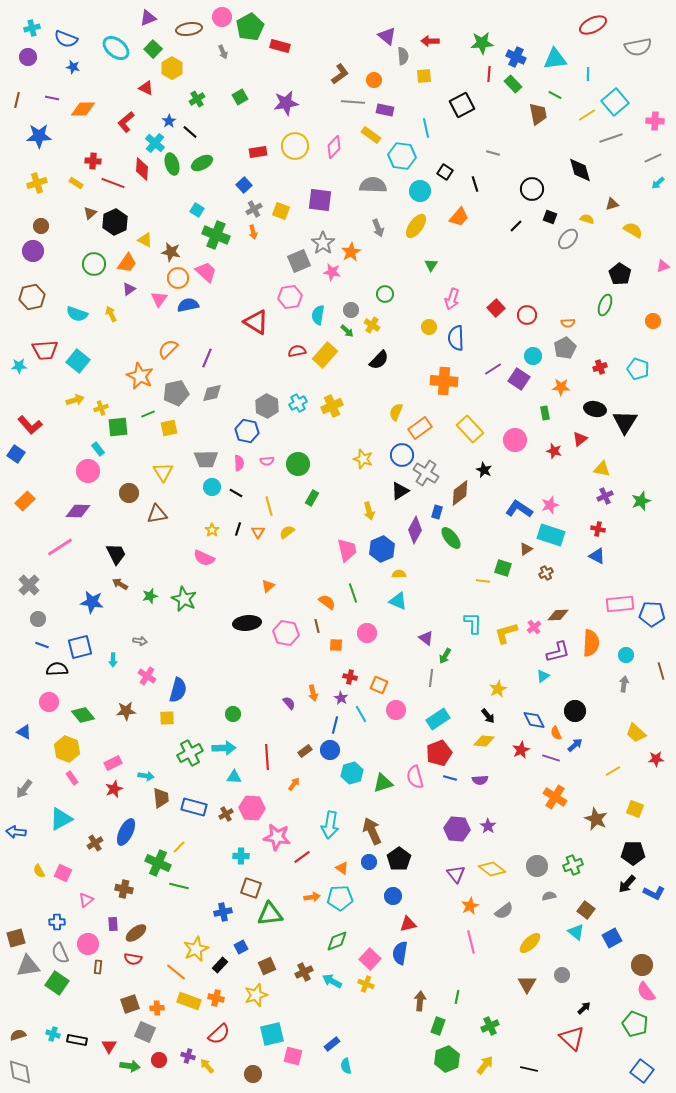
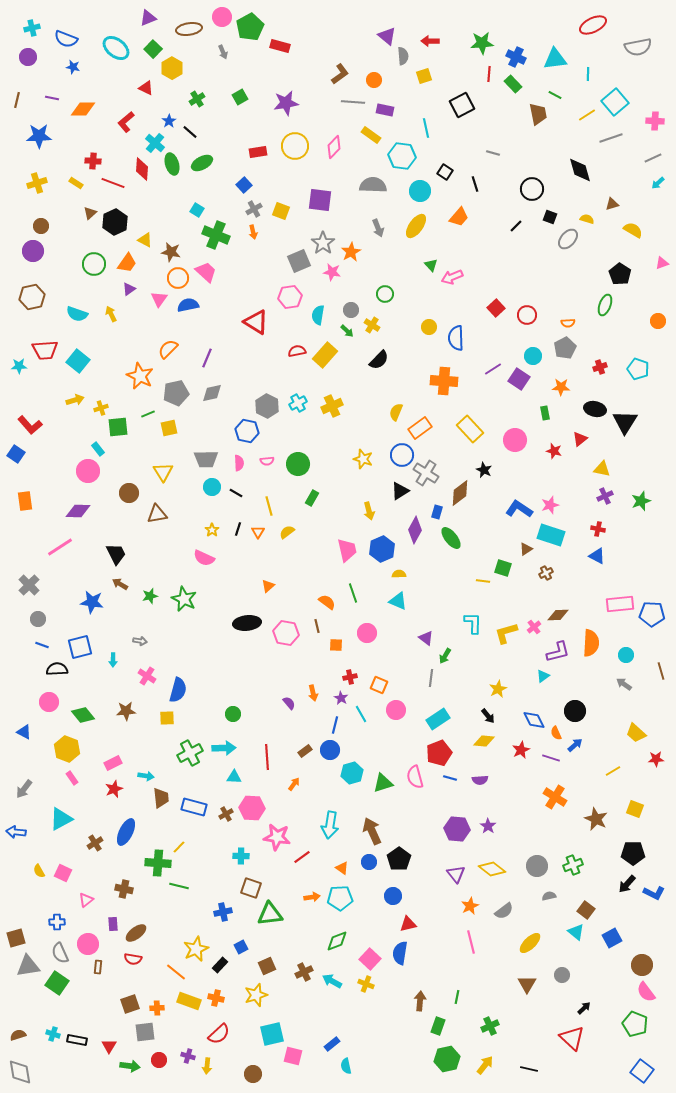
yellow square at (424, 76): rotated 14 degrees counterclockwise
green triangle at (431, 265): rotated 16 degrees counterclockwise
pink triangle at (663, 266): moved 1 px left, 3 px up
pink arrow at (452, 299): moved 22 px up; rotated 50 degrees clockwise
orange circle at (653, 321): moved 5 px right
orange rectangle at (25, 501): rotated 54 degrees counterclockwise
red cross at (350, 677): rotated 24 degrees counterclockwise
gray arrow at (624, 684): rotated 63 degrees counterclockwise
green cross at (158, 863): rotated 20 degrees counterclockwise
gray square at (145, 1032): rotated 30 degrees counterclockwise
green hexagon at (447, 1059): rotated 10 degrees clockwise
yellow arrow at (207, 1066): rotated 133 degrees counterclockwise
